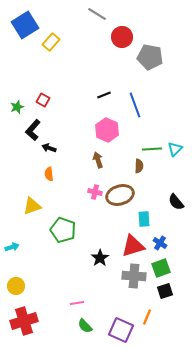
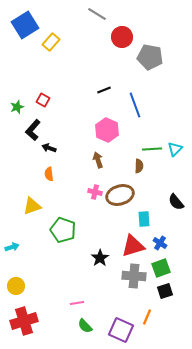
black line: moved 5 px up
